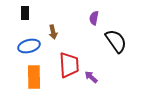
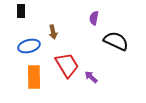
black rectangle: moved 4 px left, 2 px up
black semicircle: rotated 30 degrees counterclockwise
red trapezoid: moved 2 px left; rotated 28 degrees counterclockwise
